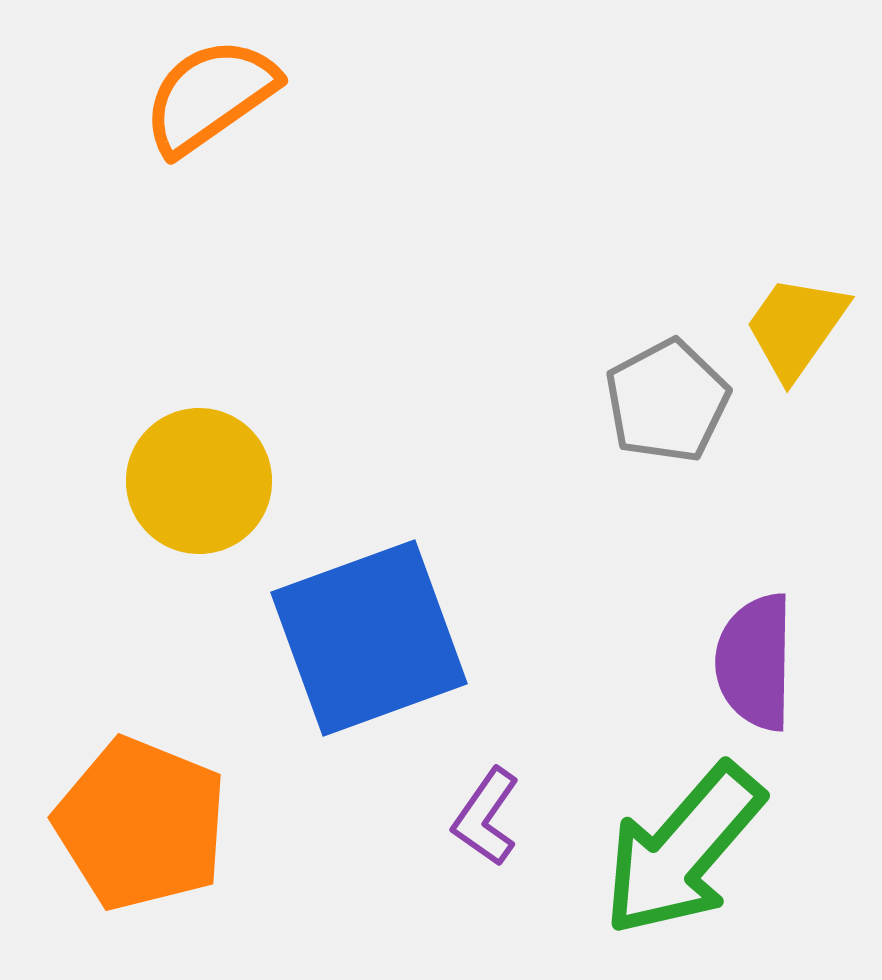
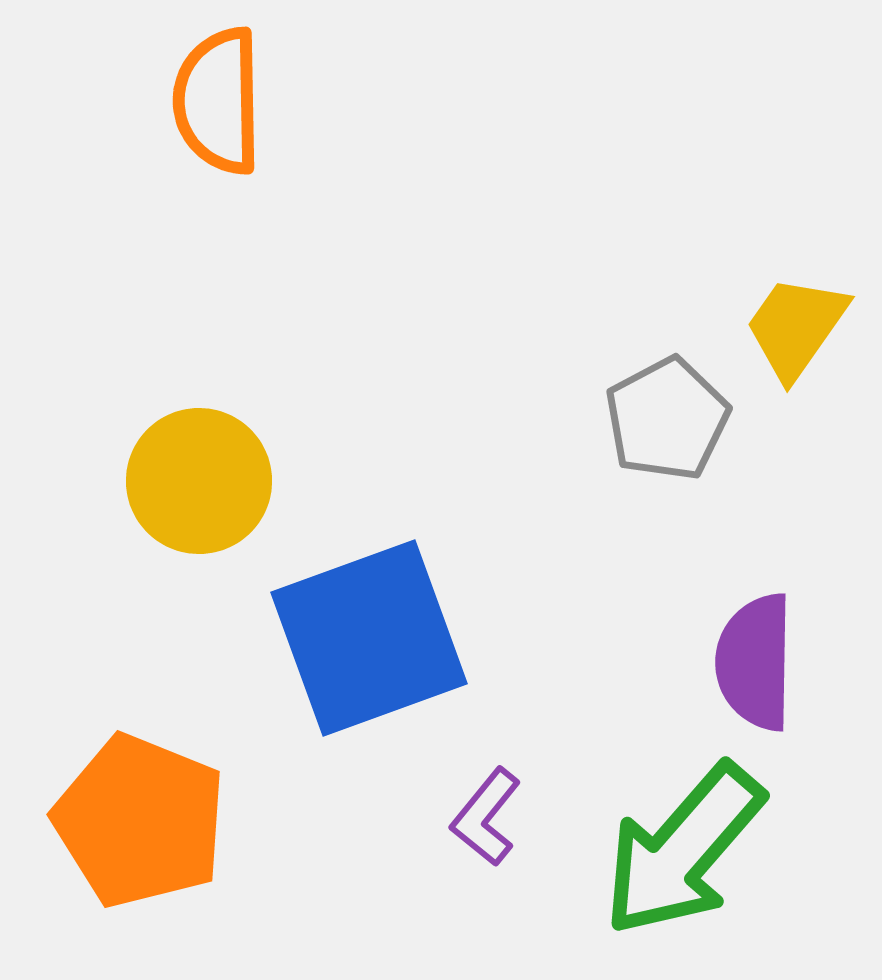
orange semicircle: moved 8 px right, 5 px down; rotated 56 degrees counterclockwise
gray pentagon: moved 18 px down
purple L-shape: rotated 4 degrees clockwise
orange pentagon: moved 1 px left, 3 px up
